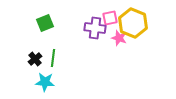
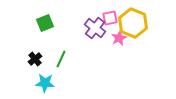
purple cross: rotated 30 degrees clockwise
pink star: rotated 28 degrees clockwise
green line: moved 8 px right, 1 px down; rotated 18 degrees clockwise
cyan star: moved 1 px down
